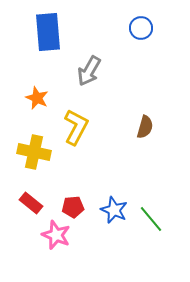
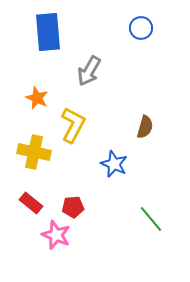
yellow L-shape: moved 3 px left, 2 px up
blue star: moved 46 px up
